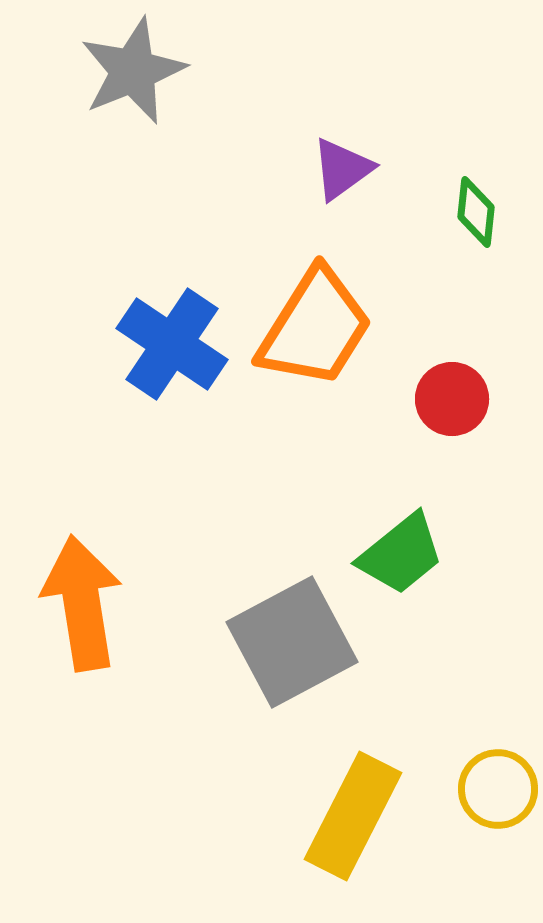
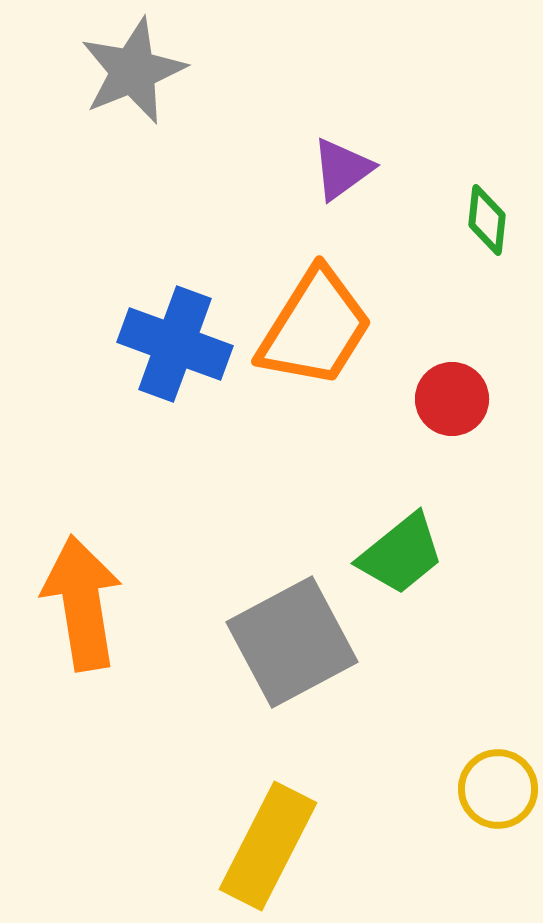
green diamond: moved 11 px right, 8 px down
blue cross: moved 3 px right; rotated 14 degrees counterclockwise
yellow rectangle: moved 85 px left, 30 px down
